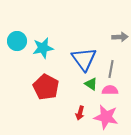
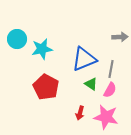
cyan circle: moved 2 px up
cyan star: moved 1 px left, 1 px down
blue triangle: rotated 44 degrees clockwise
pink semicircle: rotated 119 degrees clockwise
